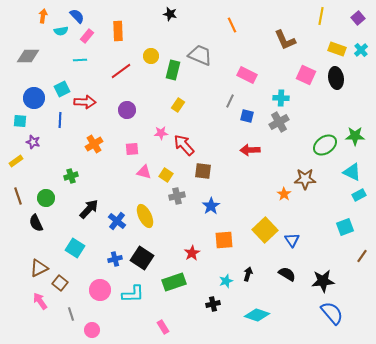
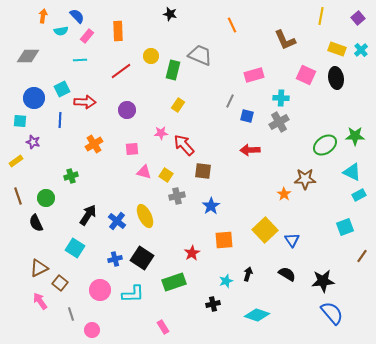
pink rectangle at (247, 75): moved 7 px right; rotated 42 degrees counterclockwise
black arrow at (89, 209): moved 1 px left, 6 px down; rotated 10 degrees counterclockwise
